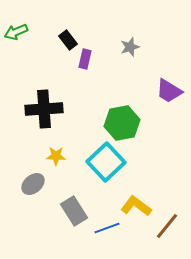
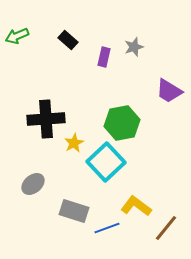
green arrow: moved 1 px right, 4 px down
black rectangle: rotated 12 degrees counterclockwise
gray star: moved 4 px right
purple rectangle: moved 19 px right, 2 px up
black cross: moved 2 px right, 10 px down
yellow star: moved 18 px right, 13 px up; rotated 30 degrees counterclockwise
gray rectangle: rotated 40 degrees counterclockwise
brown line: moved 1 px left, 2 px down
